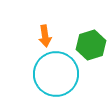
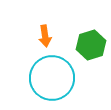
cyan circle: moved 4 px left, 4 px down
